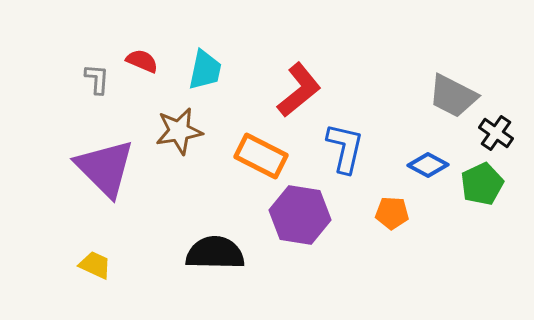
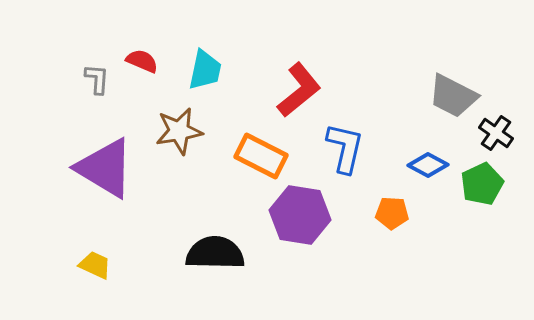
purple triangle: rotated 14 degrees counterclockwise
